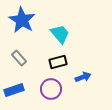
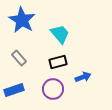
purple circle: moved 2 px right
